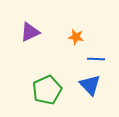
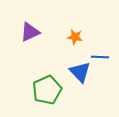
orange star: moved 1 px left
blue line: moved 4 px right, 2 px up
blue triangle: moved 10 px left, 13 px up
